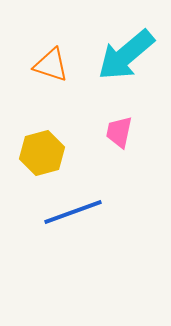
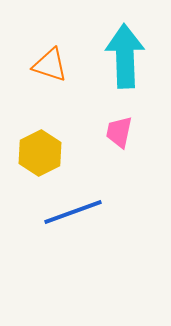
cyan arrow: moved 1 px left, 1 px down; rotated 128 degrees clockwise
orange triangle: moved 1 px left
yellow hexagon: moved 2 px left; rotated 12 degrees counterclockwise
